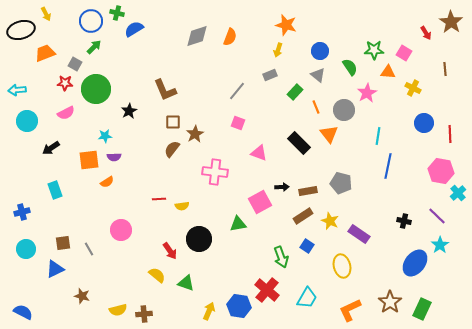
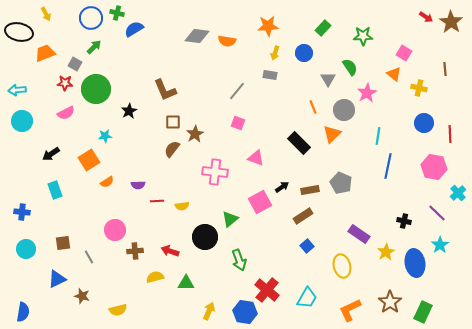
blue circle at (91, 21): moved 3 px up
orange star at (286, 25): moved 18 px left, 1 px down; rotated 20 degrees counterclockwise
black ellipse at (21, 30): moved 2 px left, 2 px down; rotated 28 degrees clockwise
red arrow at (426, 33): moved 16 px up; rotated 24 degrees counterclockwise
gray diamond at (197, 36): rotated 25 degrees clockwise
orange semicircle at (230, 37): moved 3 px left, 4 px down; rotated 78 degrees clockwise
yellow arrow at (278, 50): moved 3 px left, 3 px down
green star at (374, 50): moved 11 px left, 14 px up
blue circle at (320, 51): moved 16 px left, 2 px down
orange triangle at (388, 72): moved 6 px right, 2 px down; rotated 35 degrees clockwise
gray rectangle at (270, 75): rotated 32 degrees clockwise
gray triangle at (318, 75): moved 10 px right, 4 px down; rotated 21 degrees clockwise
yellow cross at (413, 88): moved 6 px right; rotated 14 degrees counterclockwise
green rectangle at (295, 92): moved 28 px right, 64 px up
orange line at (316, 107): moved 3 px left
cyan circle at (27, 121): moved 5 px left
orange triangle at (329, 134): moved 3 px right; rotated 24 degrees clockwise
black arrow at (51, 148): moved 6 px down
pink triangle at (259, 153): moved 3 px left, 5 px down
purple semicircle at (114, 157): moved 24 px right, 28 px down
orange square at (89, 160): rotated 25 degrees counterclockwise
pink hexagon at (441, 171): moved 7 px left, 4 px up
gray pentagon at (341, 183): rotated 10 degrees clockwise
black arrow at (282, 187): rotated 32 degrees counterclockwise
brown rectangle at (308, 191): moved 2 px right, 1 px up
red line at (159, 199): moved 2 px left, 2 px down
blue cross at (22, 212): rotated 21 degrees clockwise
purple line at (437, 216): moved 3 px up
yellow star at (330, 221): moved 56 px right, 31 px down; rotated 18 degrees clockwise
green triangle at (238, 224): moved 8 px left, 5 px up; rotated 30 degrees counterclockwise
pink circle at (121, 230): moved 6 px left
black circle at (199, 239): moved 6 px right, 2 px up
blue square at (307, 246): rotated 16 degrees clockwise
gray line at (89, 249): moved 8 px down
red arrow at (170, 251): rotated 144 degrees clockwise
green arrow at (281, 257): moved 42 px left, 3 px down
blue ellipse at (415, 263): rotated 48 degrees counterclockwise
blue triangle at (55, 269): moved 2 px right, 10 px down
yellow semicircle at (157, 275): moved 2 px left, 2 px down; rotated 54 degrees counterclockwise
green triangle at (186, 283): rotated 18 degrees counterclockwise
blue hexagon at (239, 306): moved 6 px right, 6 px down
green rectangle at (422, 309): moved 1 px right, 3 px down
blue semicircle at (23, 312): rotated 72 degrees clockwise
brown cross at (144, 314): moved 9 px left, 63 px up
